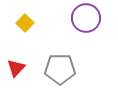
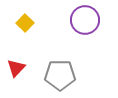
purple circle: moved 1 px left, 2 px down
gray pentagon: moved 6 px down
